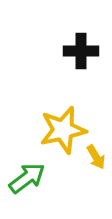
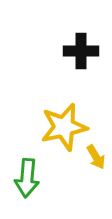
yellow star: moved 1 px right, 3 px up
green arrow: rotated 132 degrees clockwise
